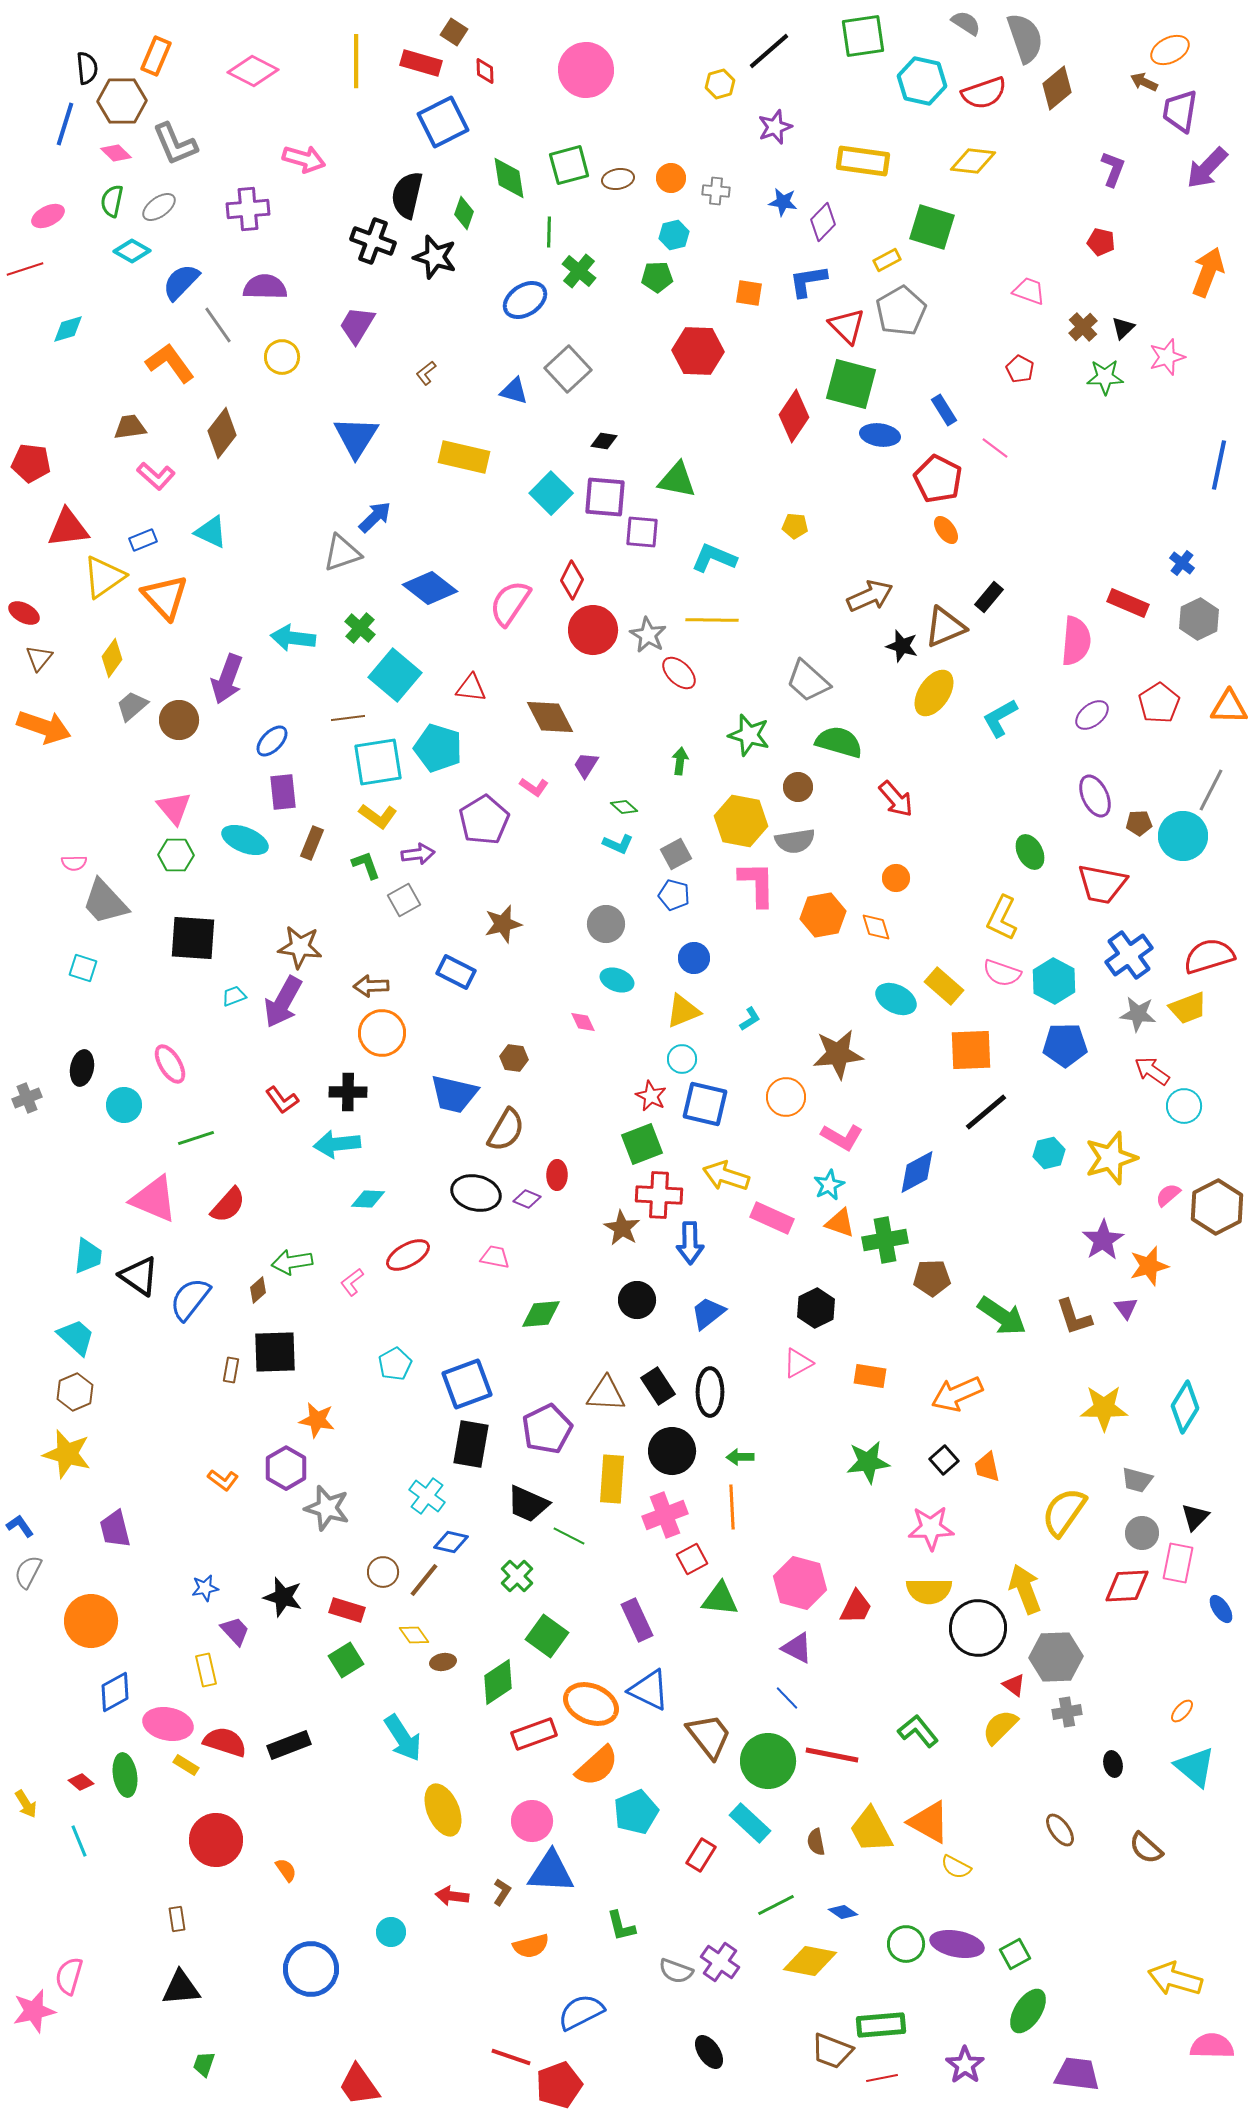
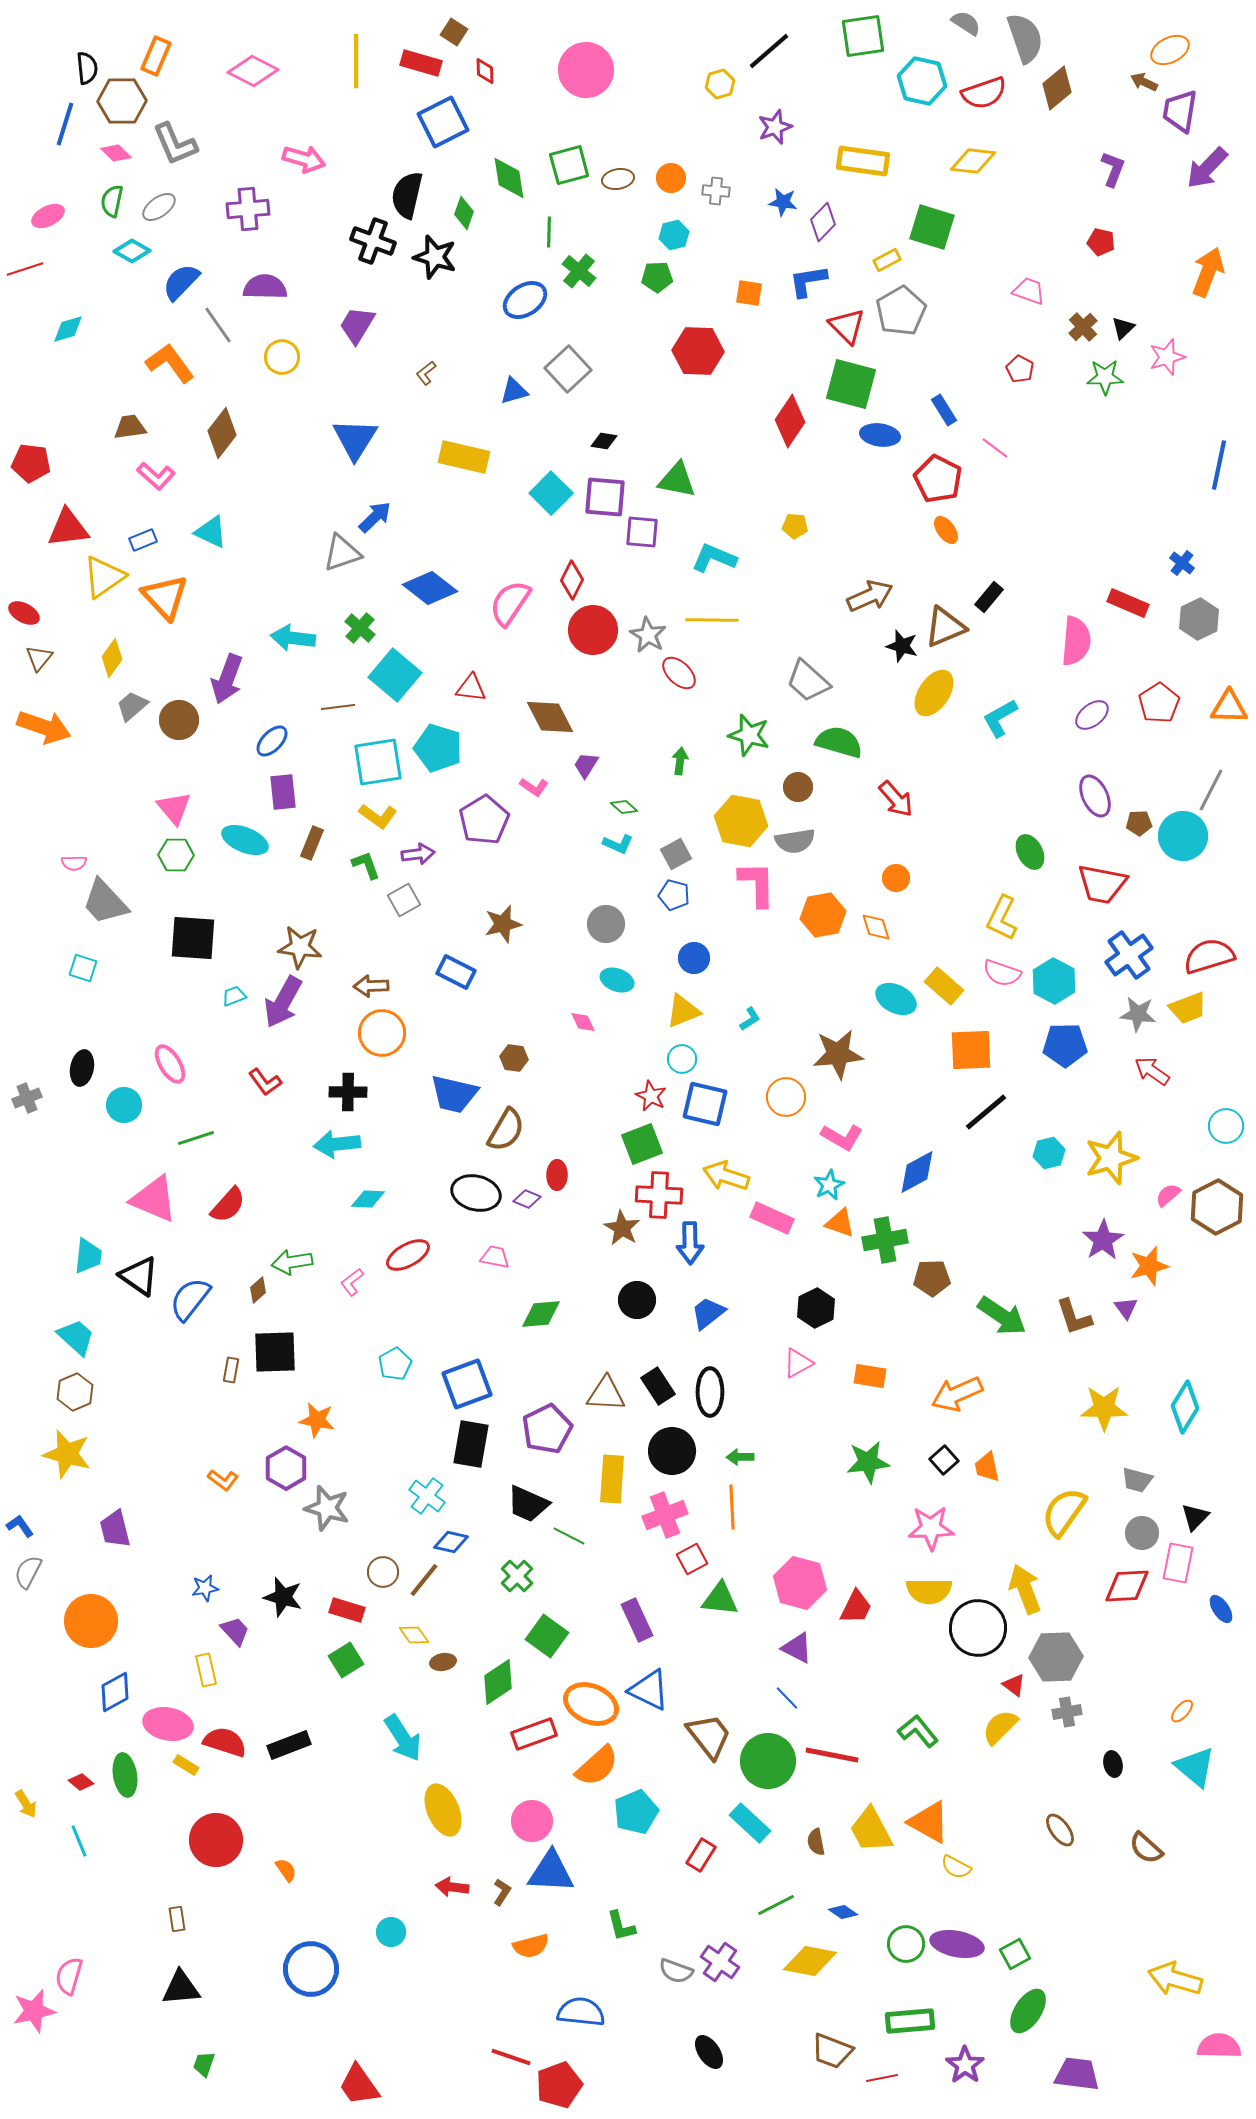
blue triangle at (514, 391): rotated 32 degrees counterclockwise
red diamond at (794, 416): moved 4 px left, 5 px down
blue triangle at (356, 437): moved 1 px left, 2 px down
brown line at (348, 718): moved 10 px left, 11 px up
red L-shape at (282, 1100): moved 17 px left, 18 px up
cyan circle at (1184, 1106): moved 42 px right, 20 px down
red arrow at (452, 1896): moved 9 px up
blue semicircle at (581, 2012): rotated 33 degrees clockwise
green rectangle at (881, 2025): moved 29 px right, 4 px up
pink semicircle at (1212, 2046): moved 7 px right
